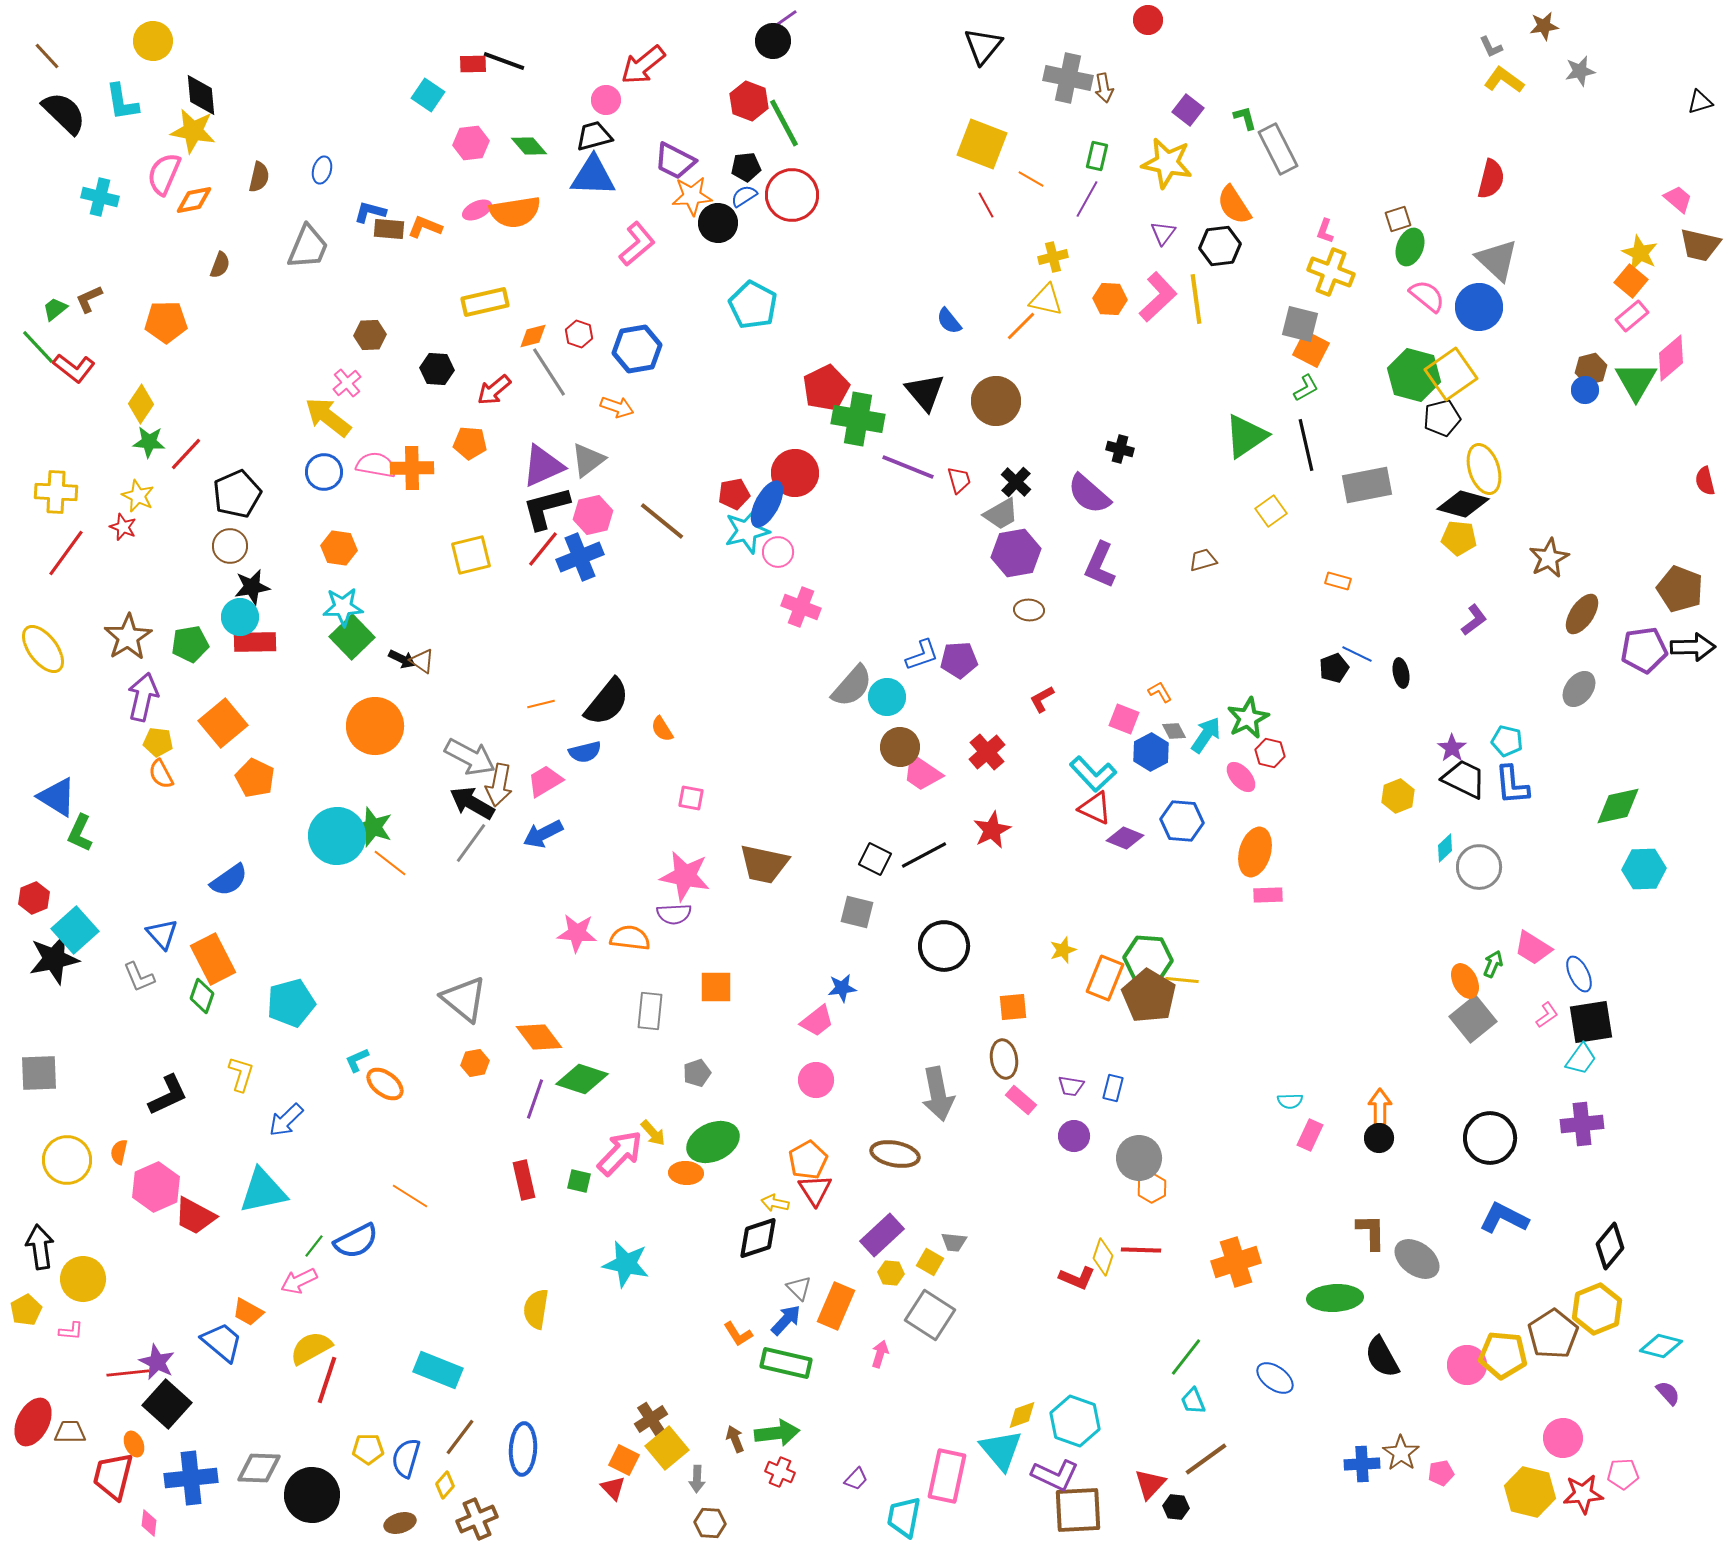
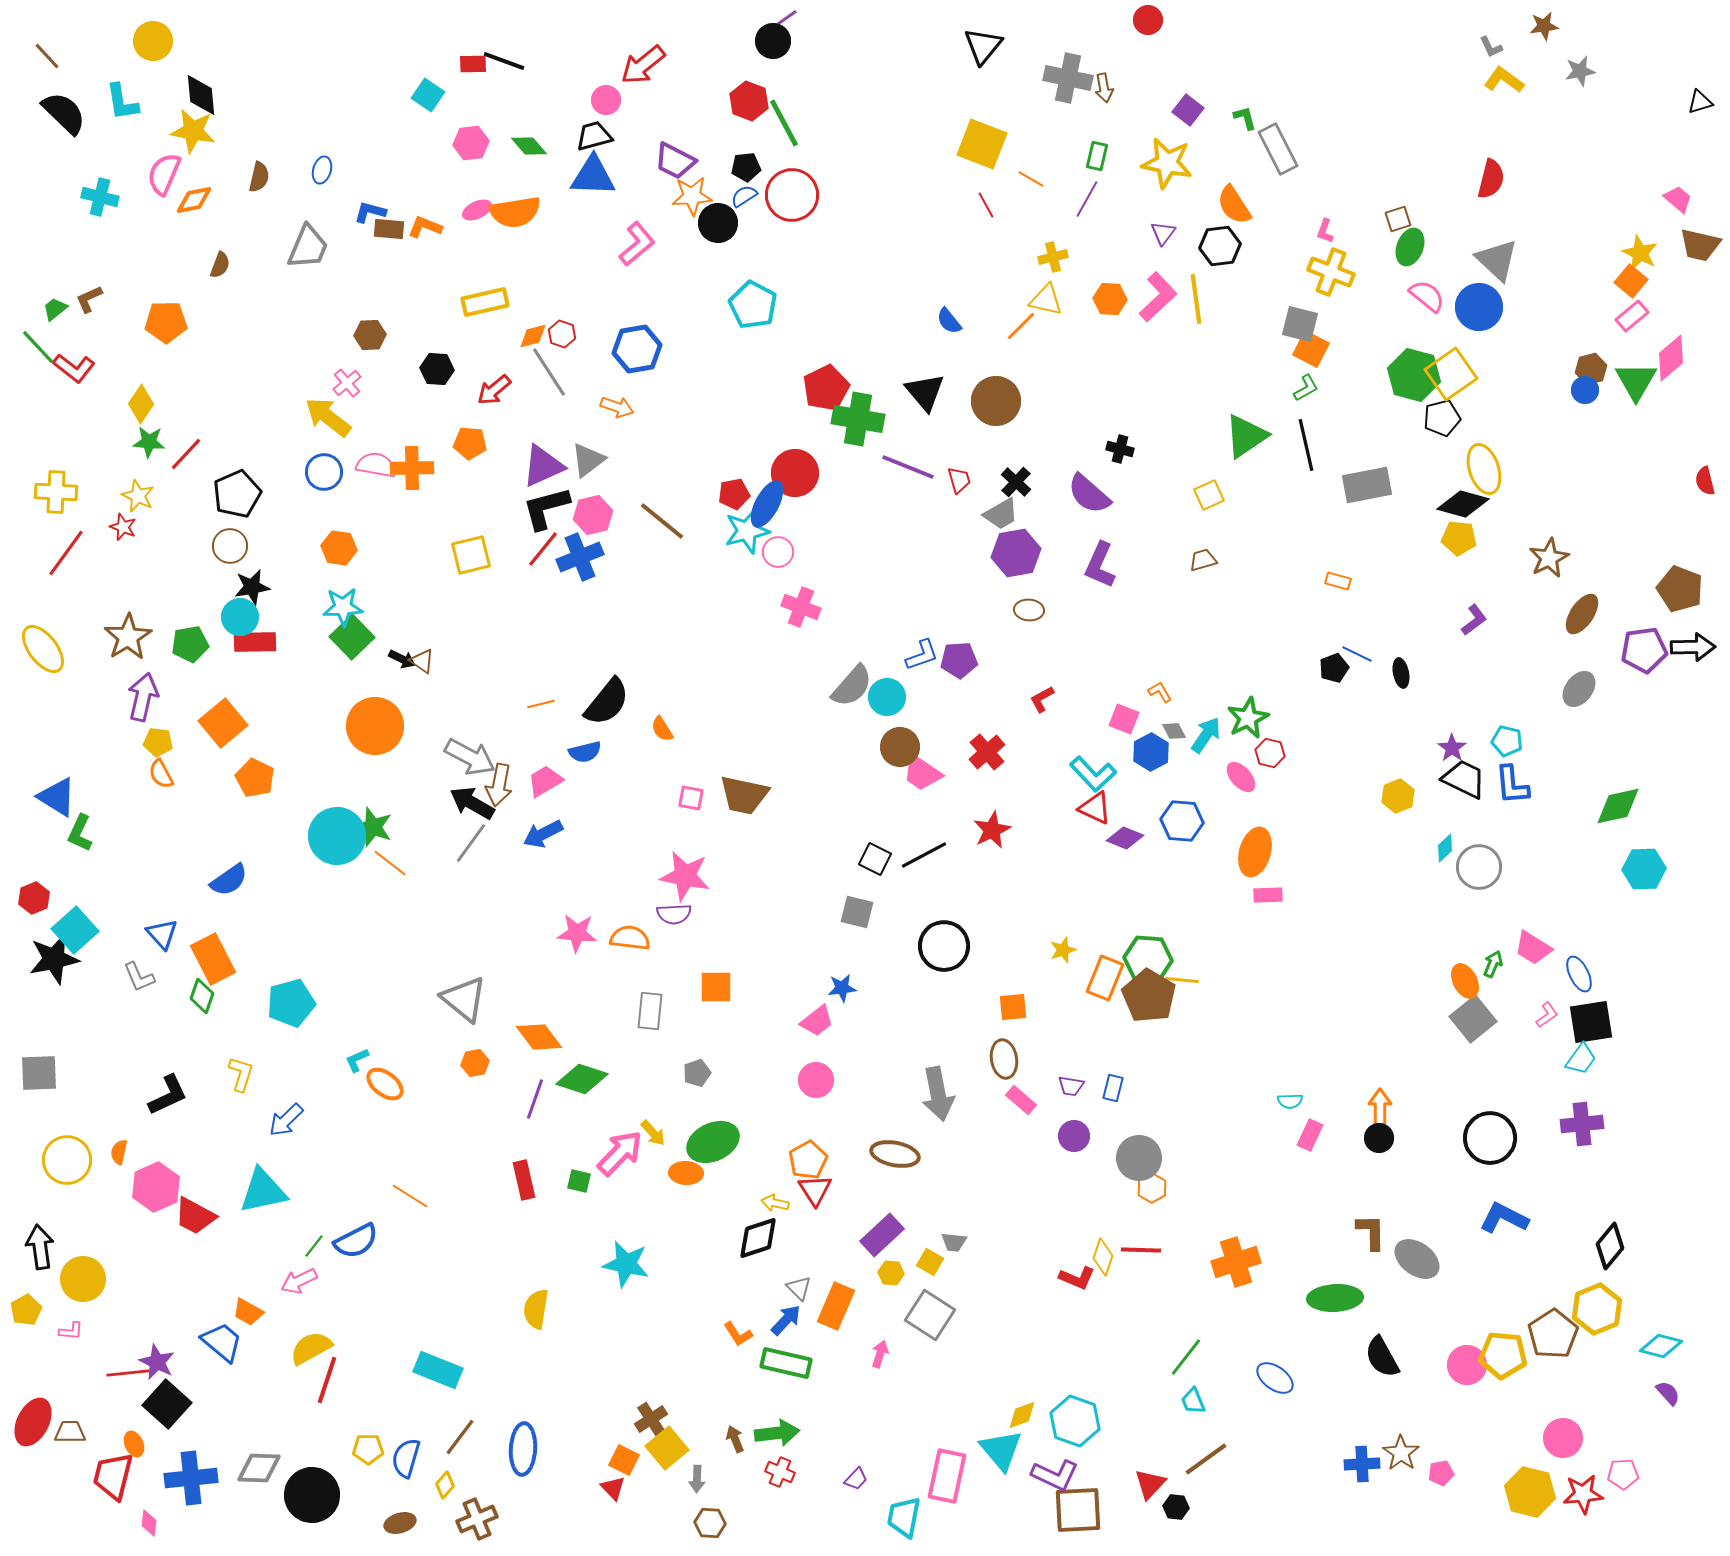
red hexagon at (579, 334): moved 17 px left
yellow square at (1271, 511): moved 62 px left, 16 px up; rotated 12 degrees clockwise
brown trapezoid at (764, 864): moved 20 px left, 69 px up
